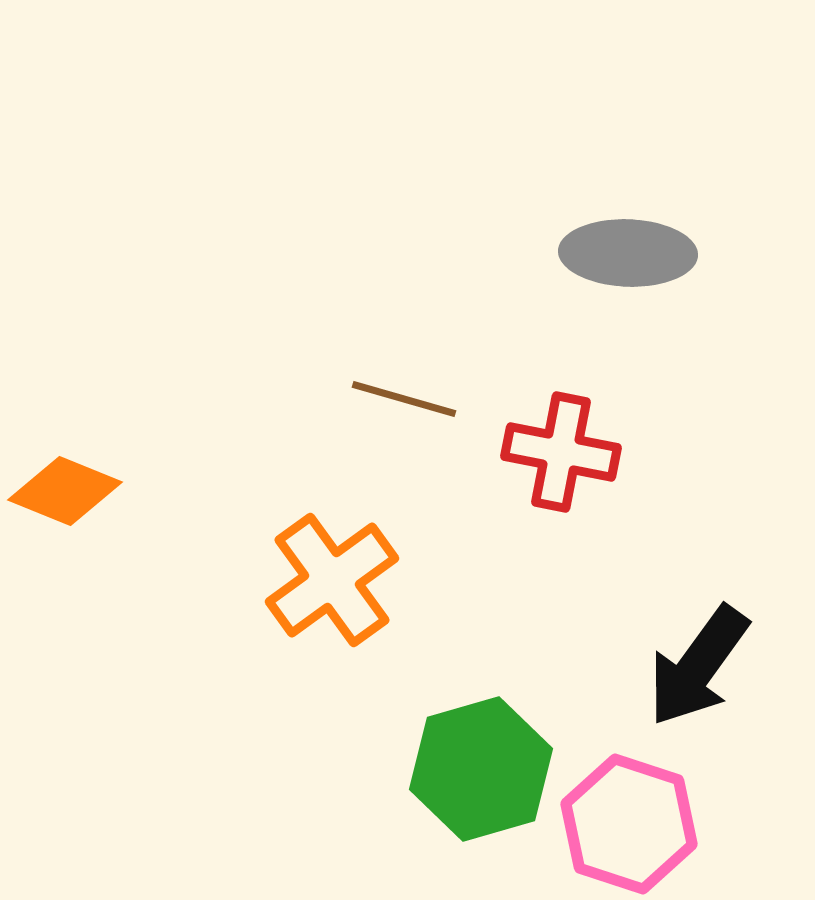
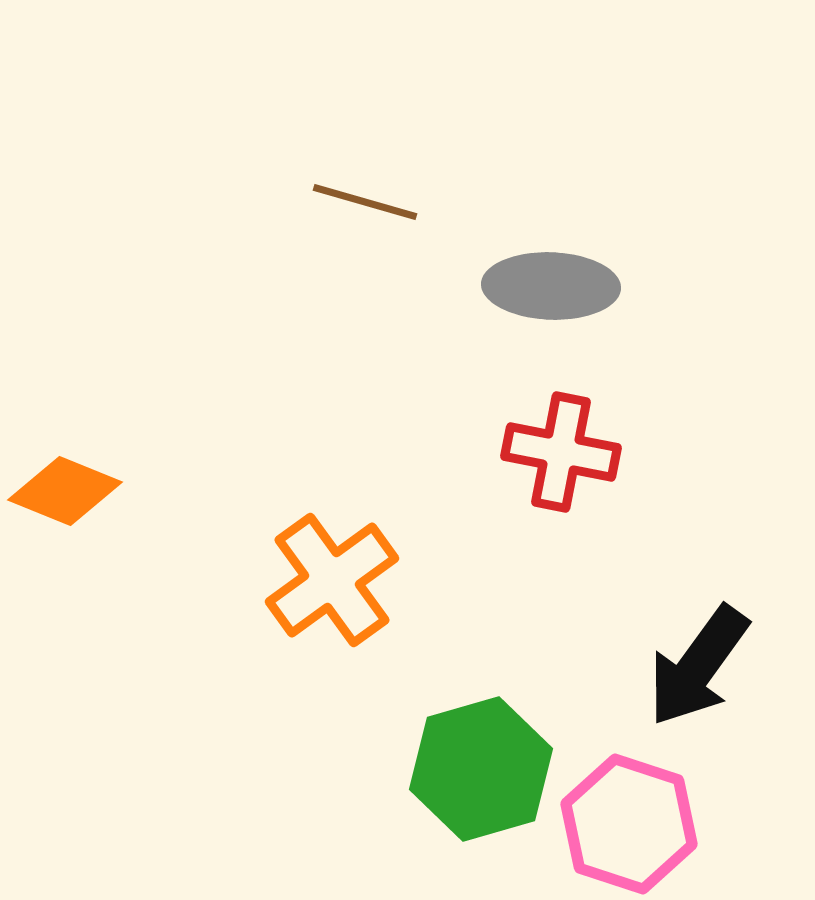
gray ellipse: moved 77 px left, 33 px down
brown line: moved 39 px left, 197 px up
